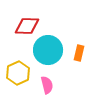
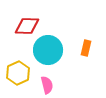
orange rectangle: moved 7 px right, 5 px up
